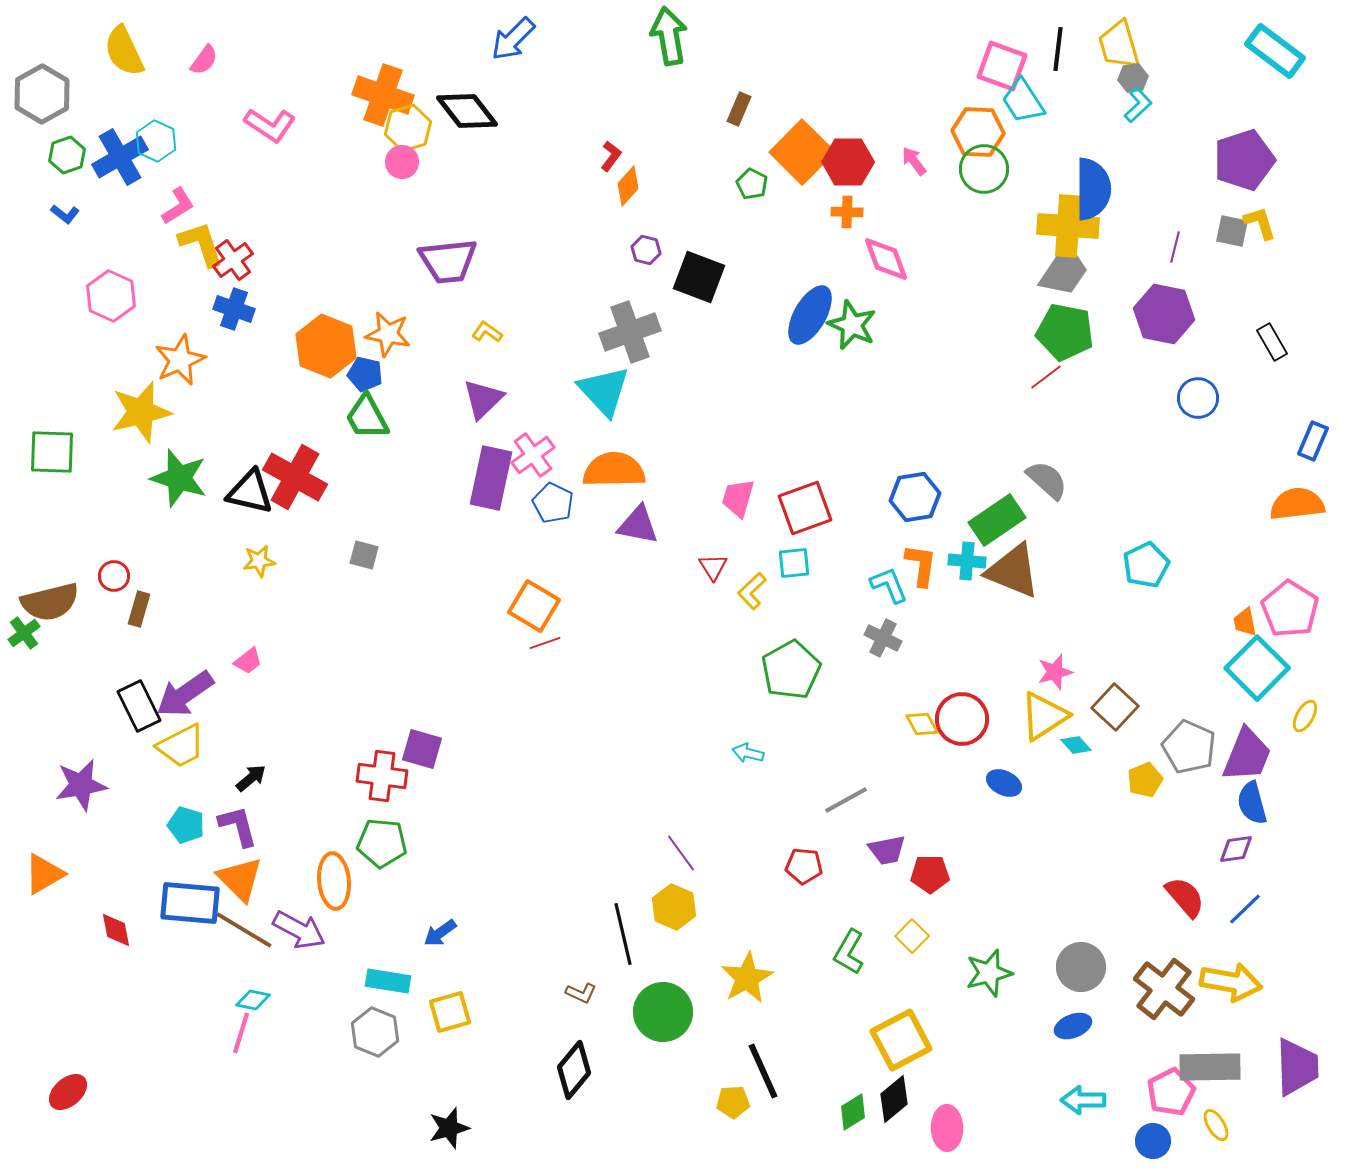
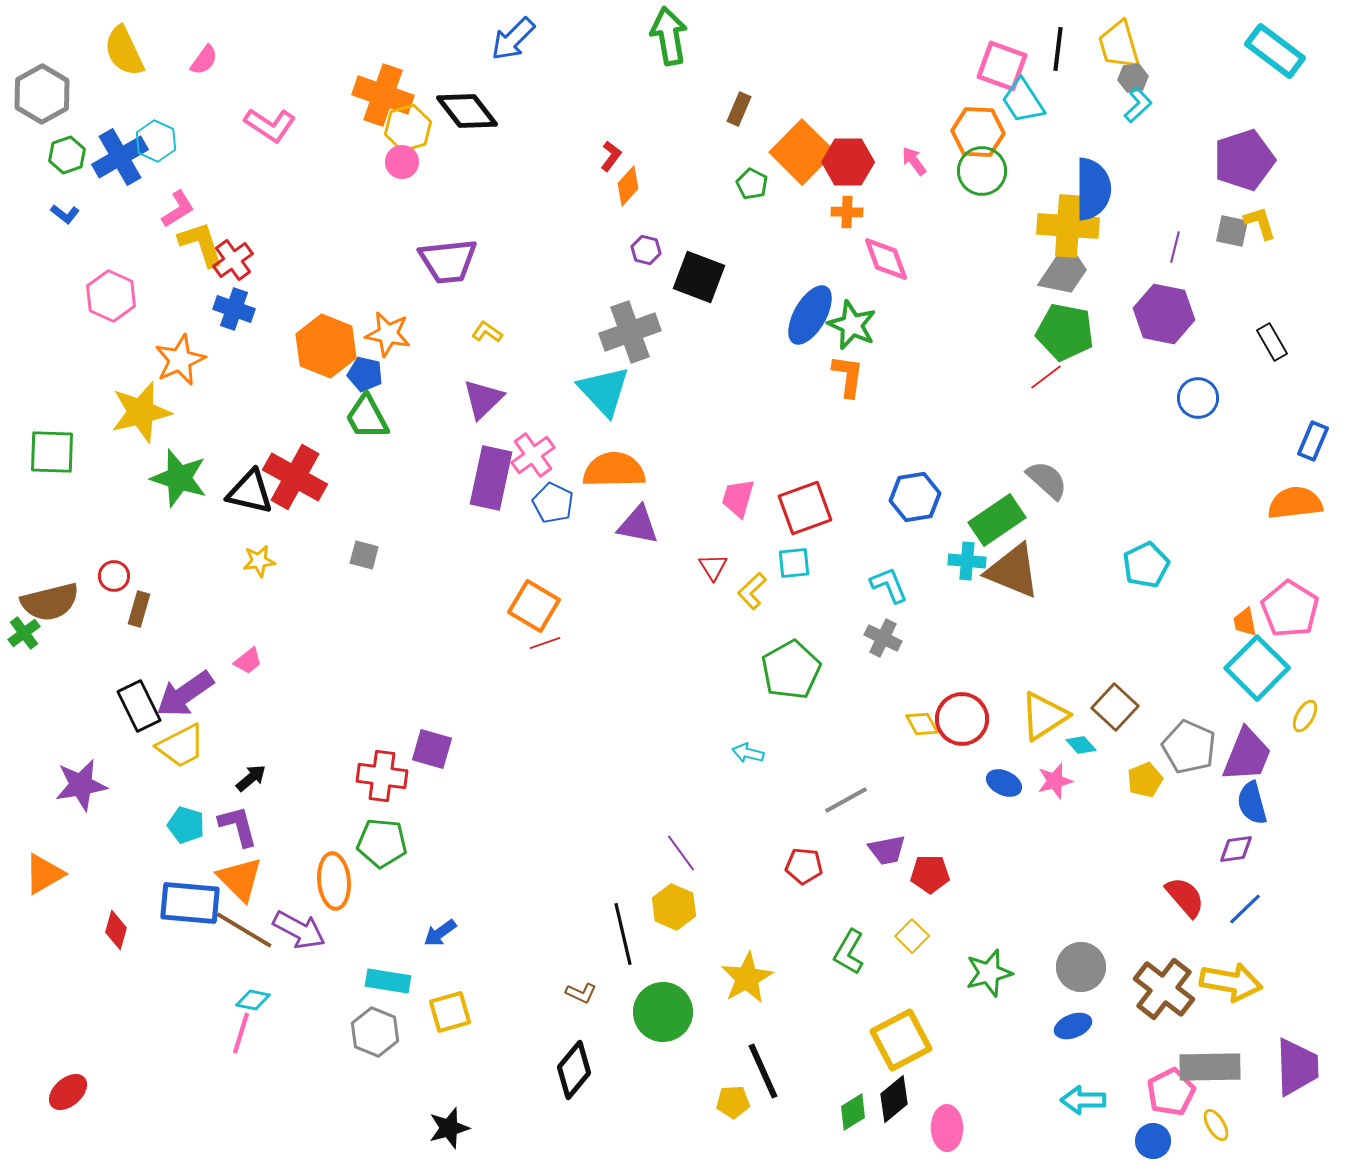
green circle at (984, 169): moved 2 px left, 2 px down
pink L-shape at (178, 206): moved 3 px down
orange semicircle at (1297, 504): moved 2 px left, 1 px up
orange L-shape at (921, 565): moved 73 px left, 189 px up
pink star at (1055, 672): moved 109 px down
cyan diamond at (1076, 745): moved 5 px right
purple square at (422, 749): moved 10 px right
red diamond at (116, 930): rotated 27 degrees clockwise
